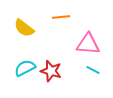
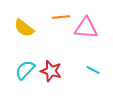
pink triangle: moved 2 px left, 16 px up
cyan semicircle: moved 2 px down; rotated 20 degrees counterclockwise
